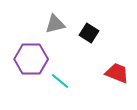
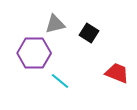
purple hexagon: moved 3 px right, 6 px up
